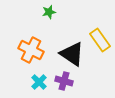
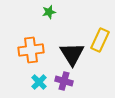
yellow rectangle: rotated 60 degrees clockwise
orange cross: rotated 35 degrees counterclockwise
black triangle: rotated 24 degrees clockwise
